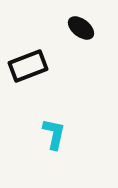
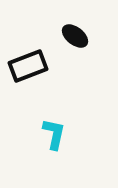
black ellipse: moved 6 px left, 8 px down
